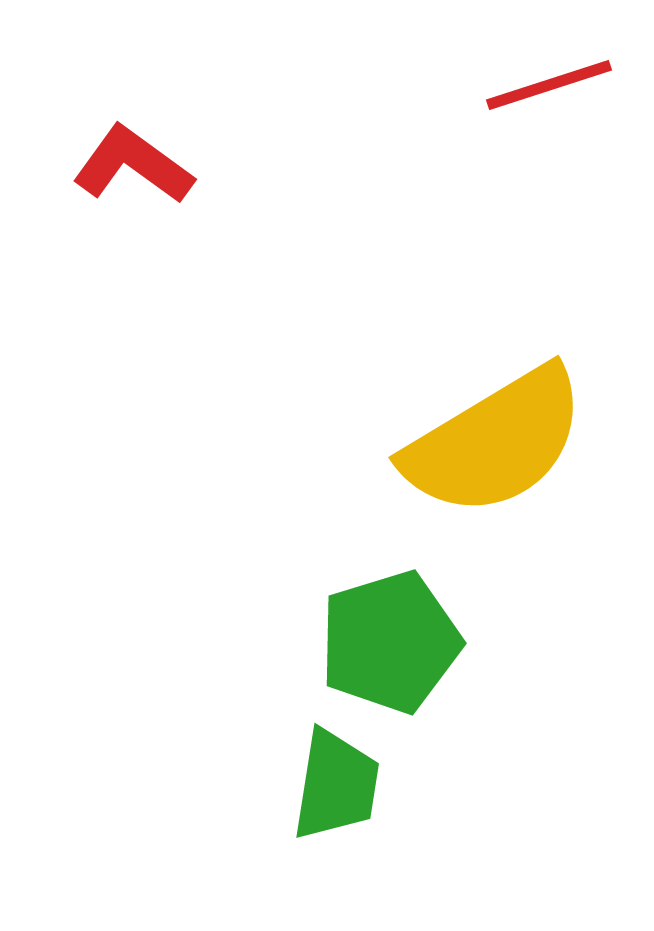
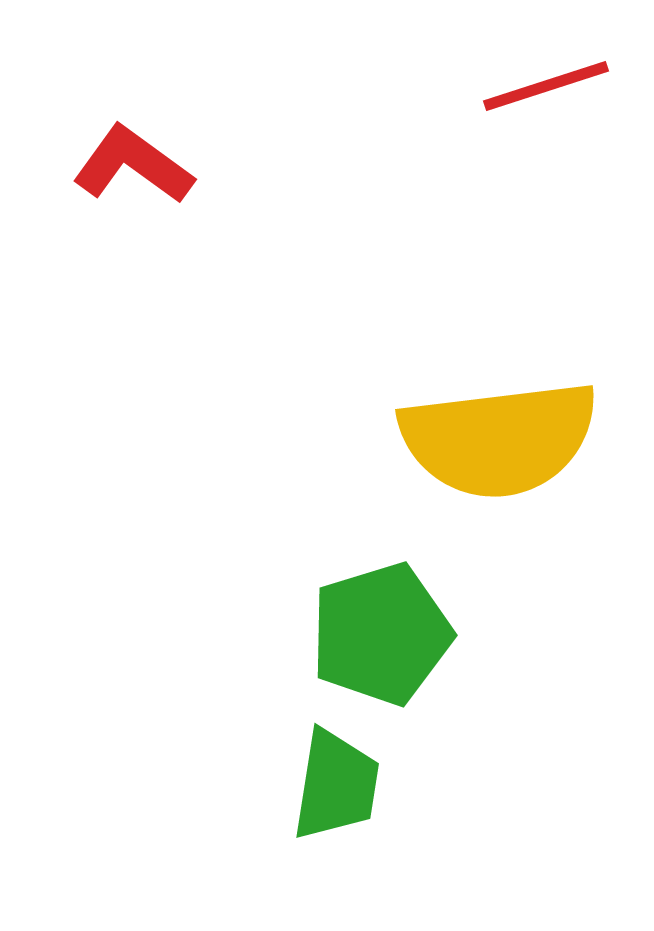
red line: moved 3 px left, 1 px down
yellow semicircle: moved 4 px right, 3 px up; rotated 24 degrees clockwise
green pentagon: moved 9 px left, 8 px up
